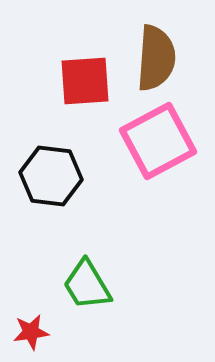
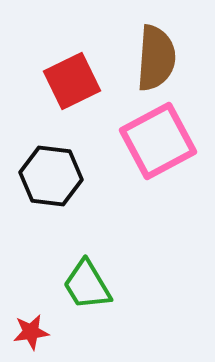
red square: moved 13 px left; rotated 22 degrees counterclockwise
